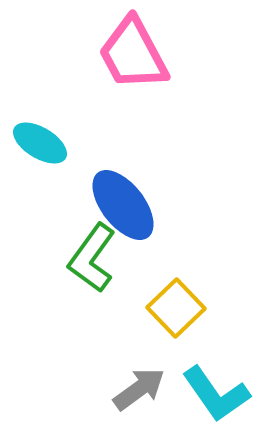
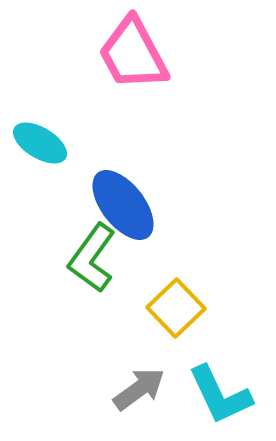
cyan L-shape: moved 4 px right, 1 px down; rotated 10 degrees clockwise
